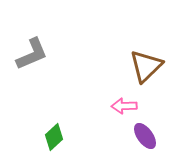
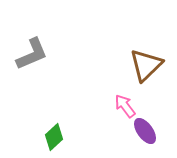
brown triangle: moved 1 px up
pink arrow: moved 1 px right; rotated 55 degrees clockwise
purple ellipse: moved 5 px up
